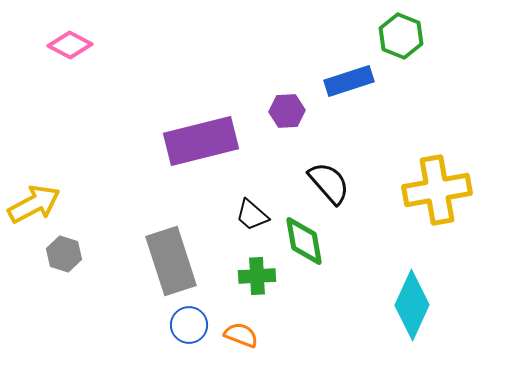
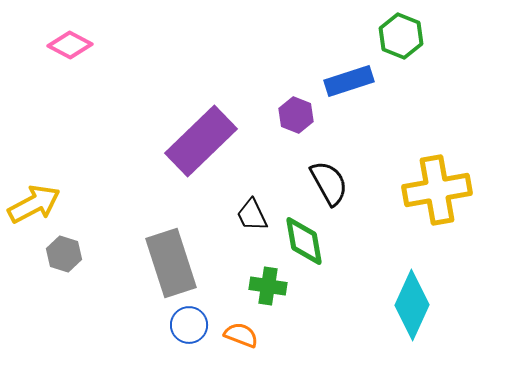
purple hexagon: moved 9 px right, 4 px down; rotated 24 degrees clockwise
purple rectangle: rotated 30 degrees counterclockwise
black semicircle: rotated 12 degrees clockwise
black trapezoid: rotated 24 degrees clockwise
gray rectangle: moved 2 px down
green cross: moved 11 px right, 10 px down; rotated 12 degrees clockwise
